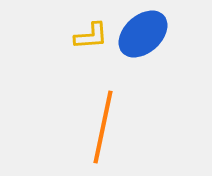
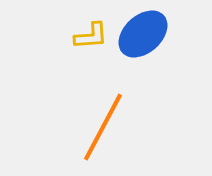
orange line: rotated 16 degrees clockwise
